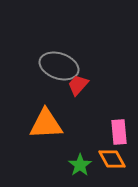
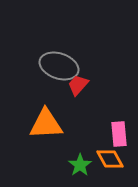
pink rectangle: moved 2 px down
orange diamond: moved 2 px left
